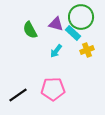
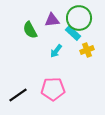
green circle: moved 2 px left, 1 px down
purple triangle: moved 4 px left, 4 px up; rotated 21 degrees counterclockwise
